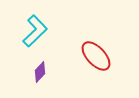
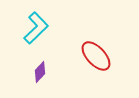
cyan L-shape: moved 1 px right, 3 px up
